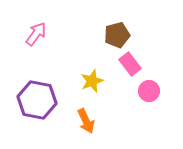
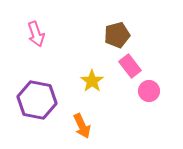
pink arrow: rotated 125 degrees clockwise
pink rectangle: moved 2 px down
yellow star: rotated 15 degrees counterclockwise
orange arrow: moved 4 px left, 5 px down
